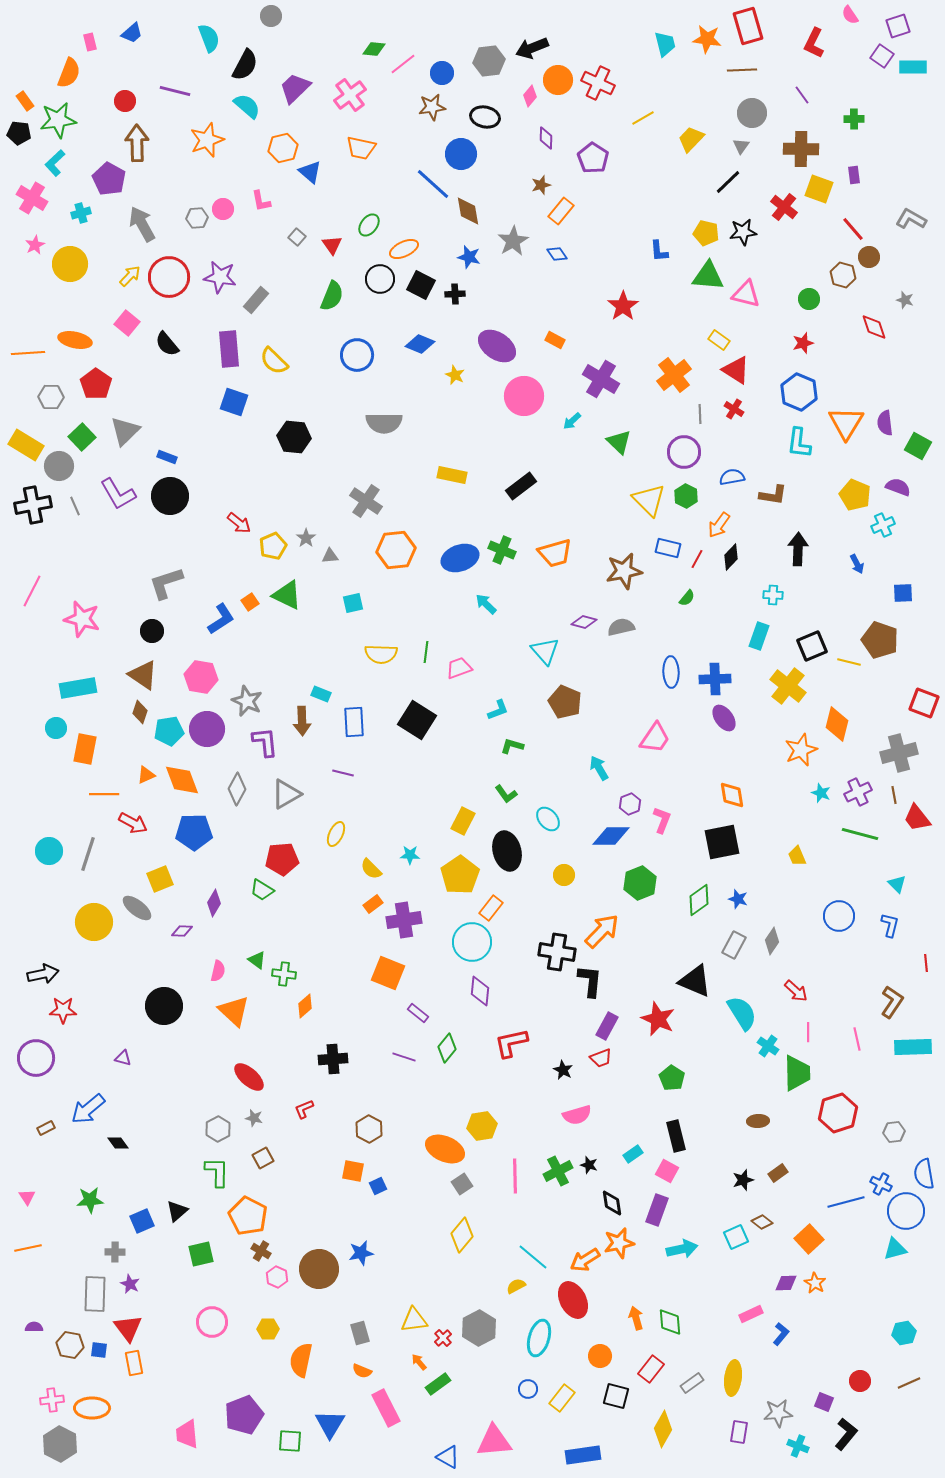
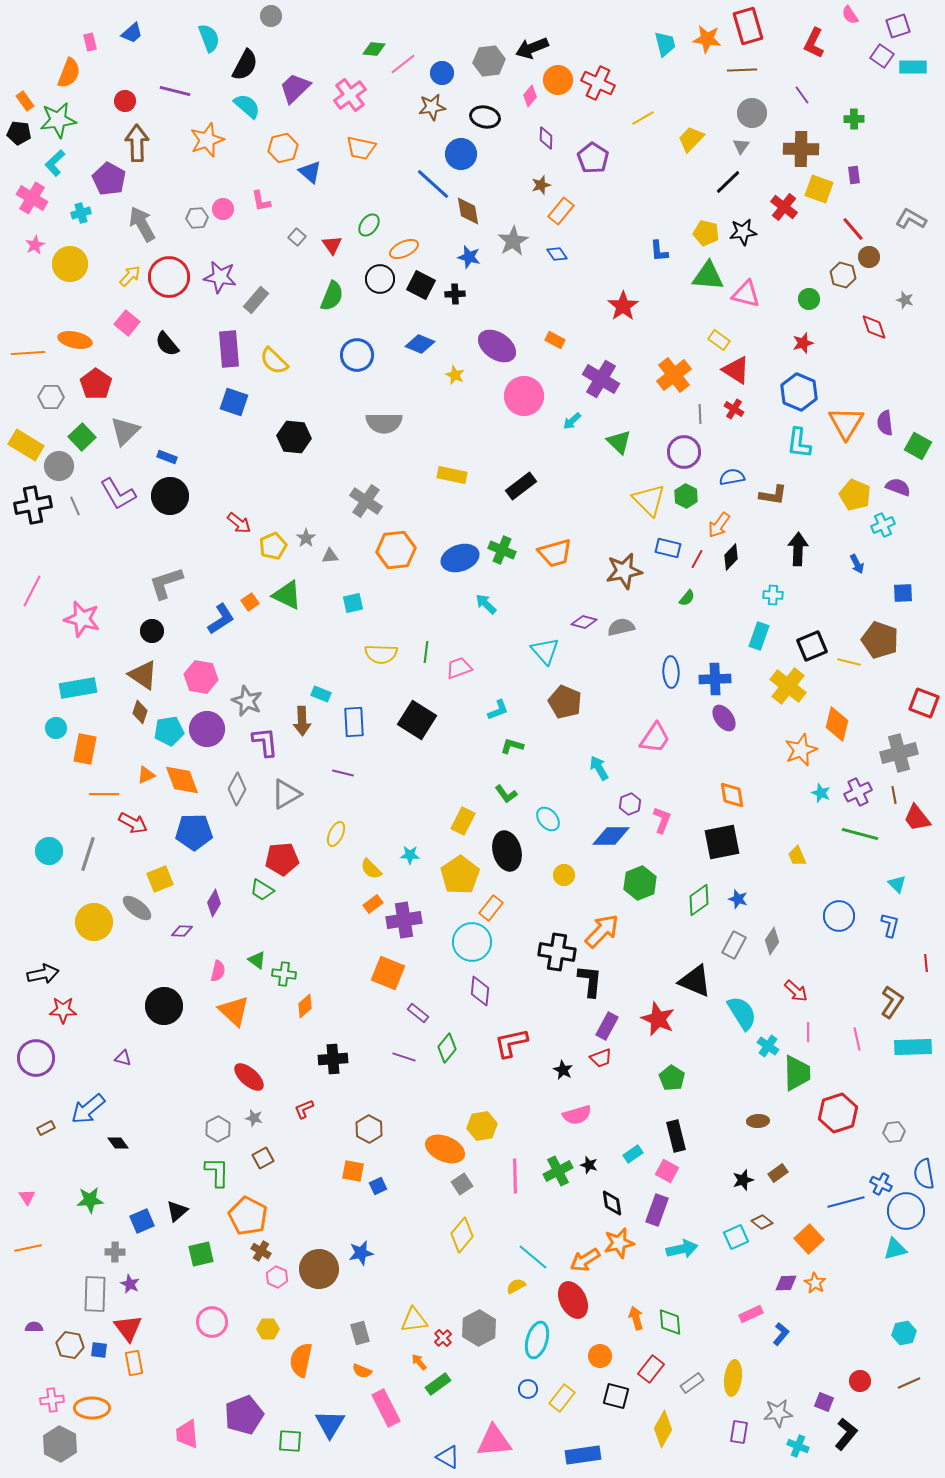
cyan ellipse at (539, 1338): moved 2 px left, 2 px down
